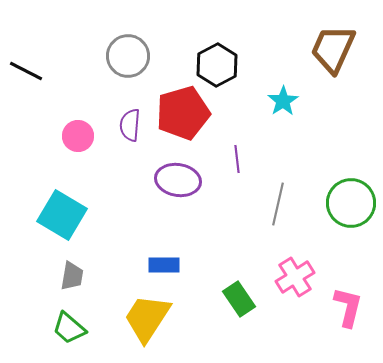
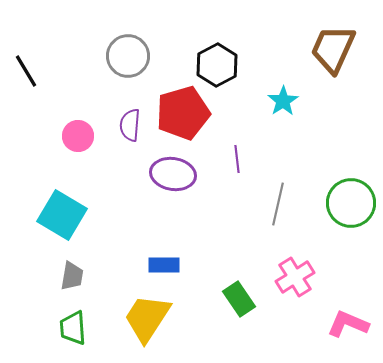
black line: rotated 32 degrees clockwise
purple ellipse: moved 5 px left, 6 px up
pink L-shape: moved 17 px down; rotated 81 degrees counterclockwise
green trapezoid: moved 4 px right; rotated 45 degrees clockwise
